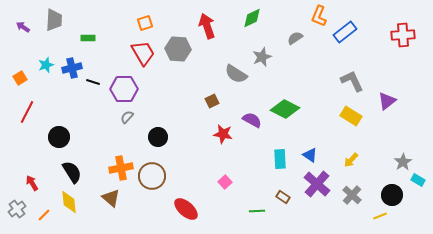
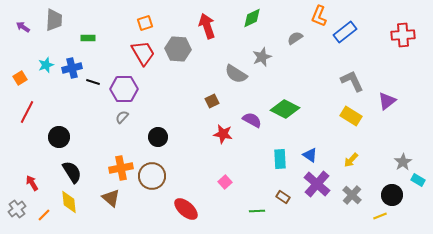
gray semicircle at (127, 117): moved 5 px left
